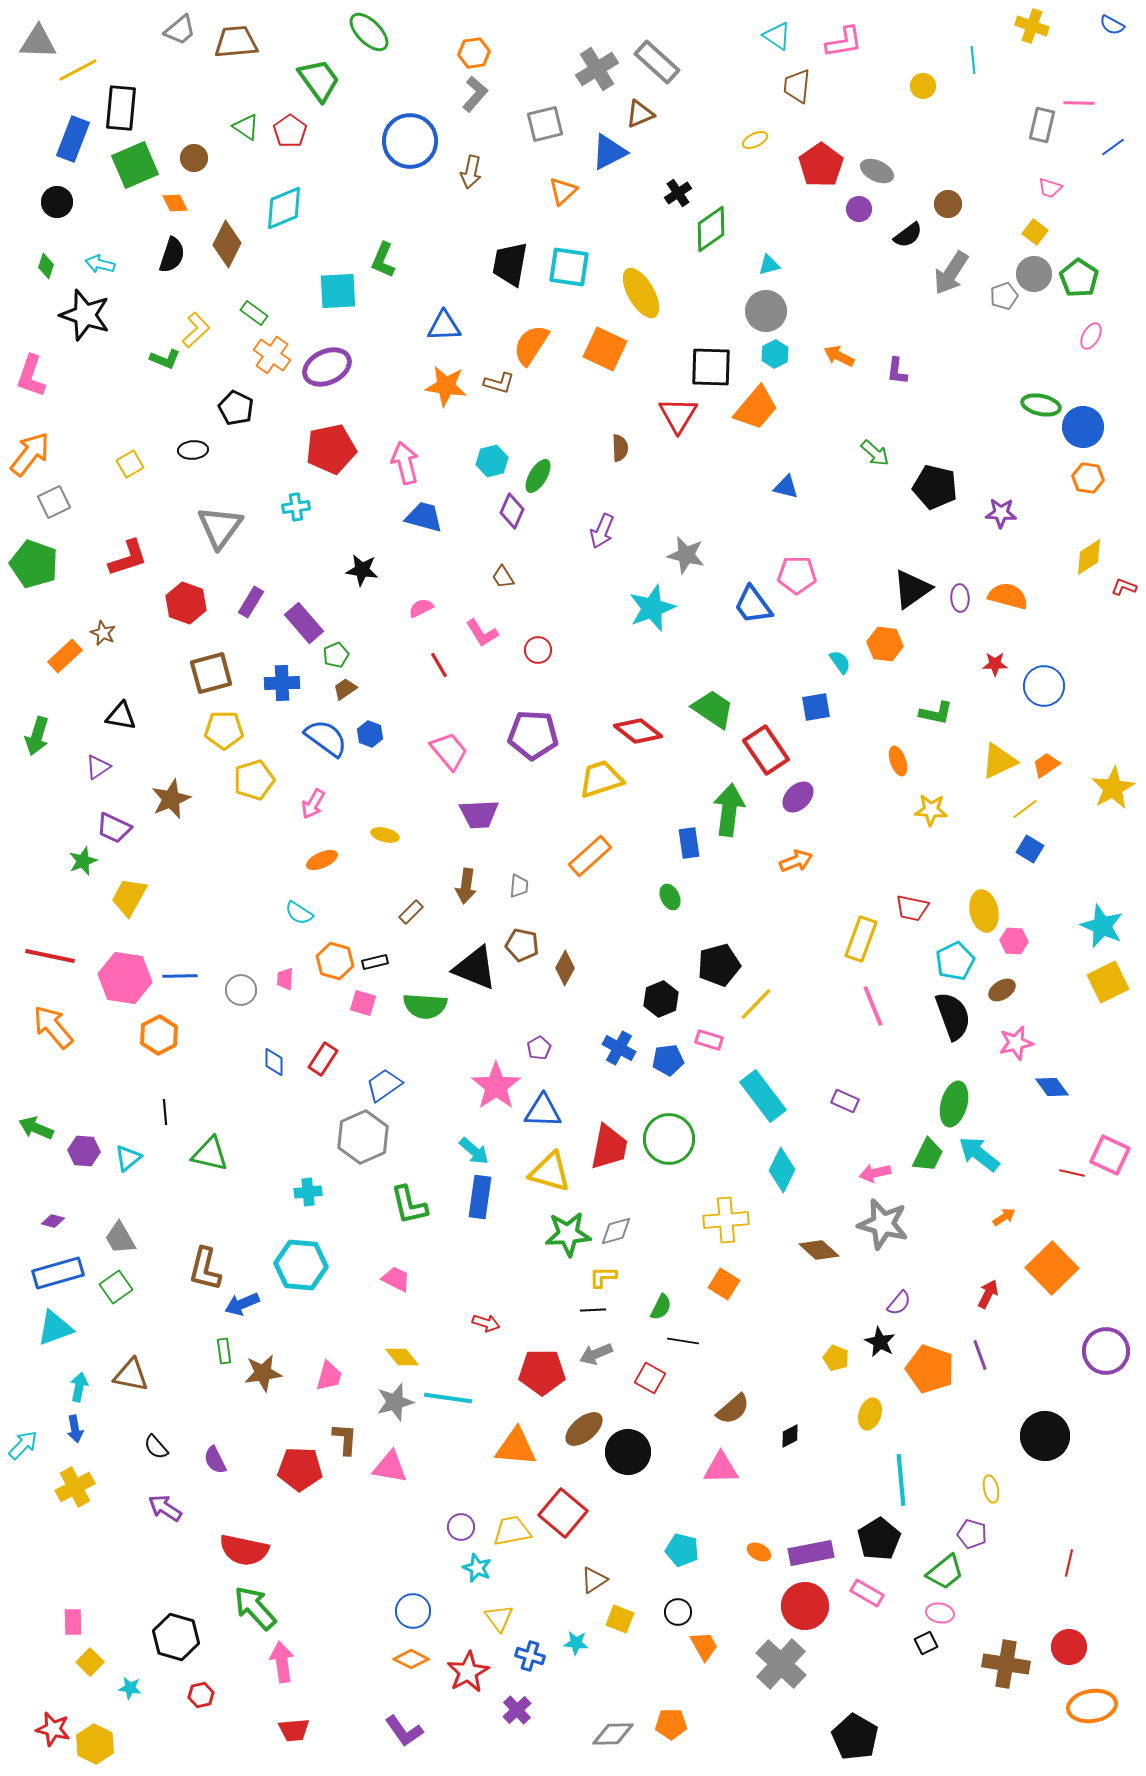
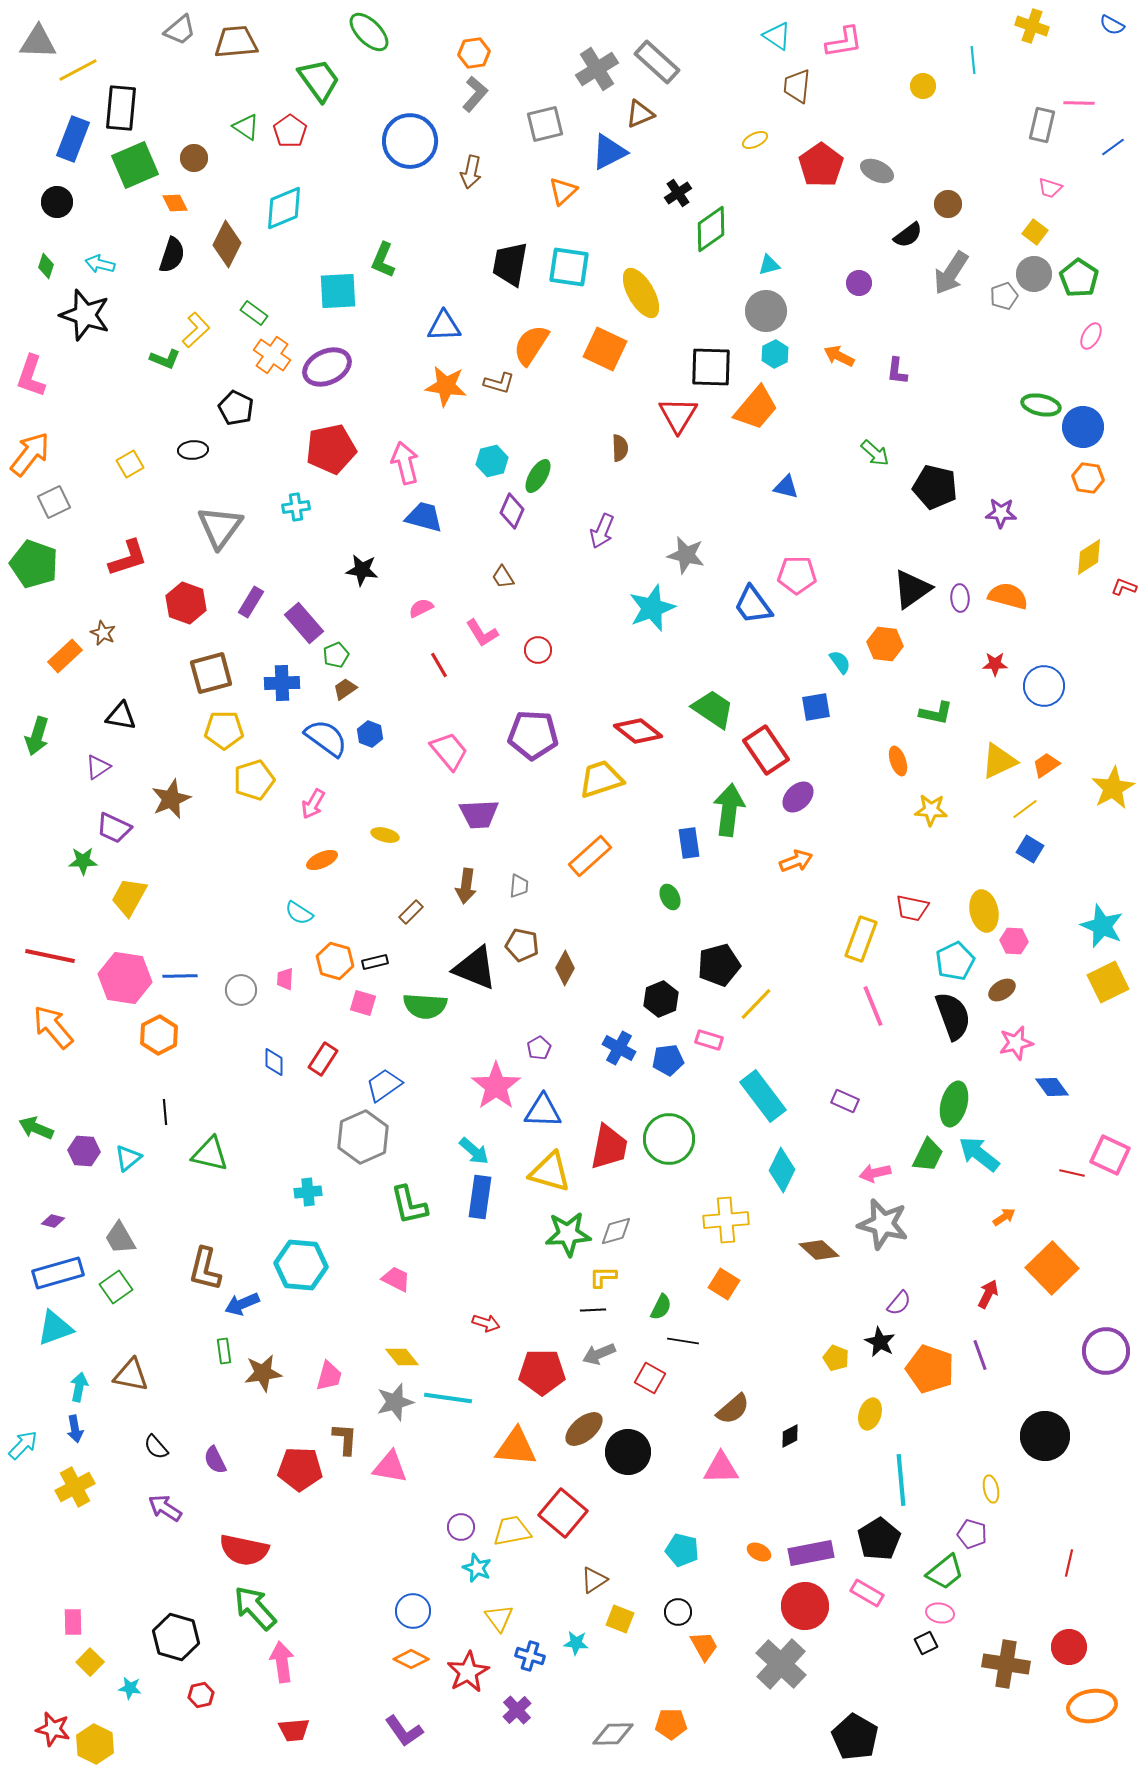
purple circle at (859, 209): moved 74 px down
green star at (83, 861): rotated 20 degrees clockwise
gray arrow at (596, 1354): moved 3 px right
